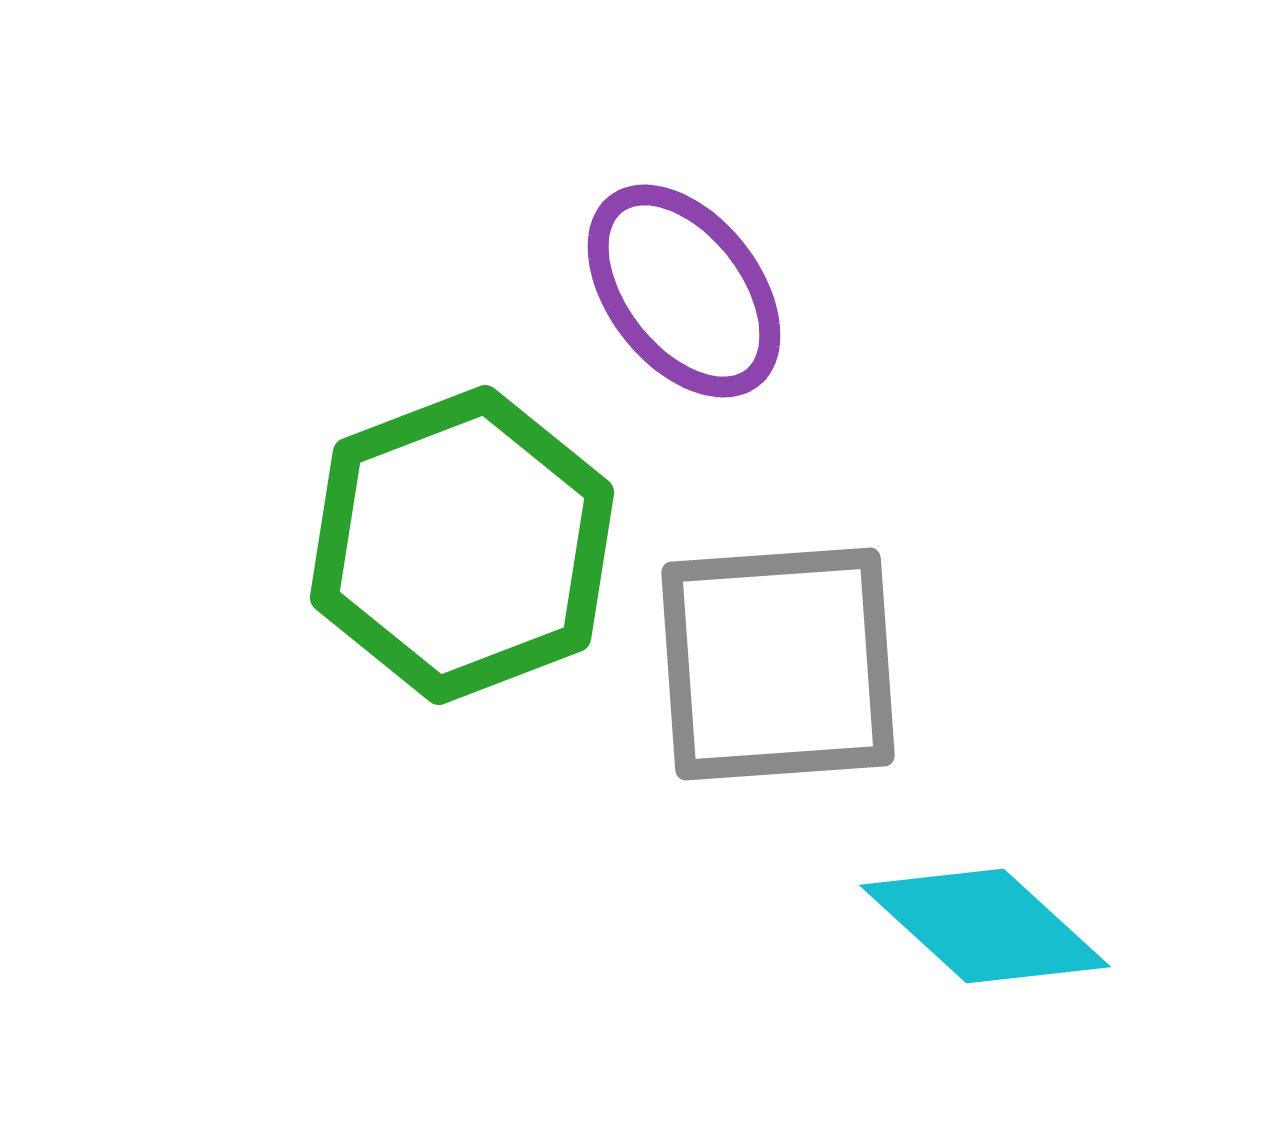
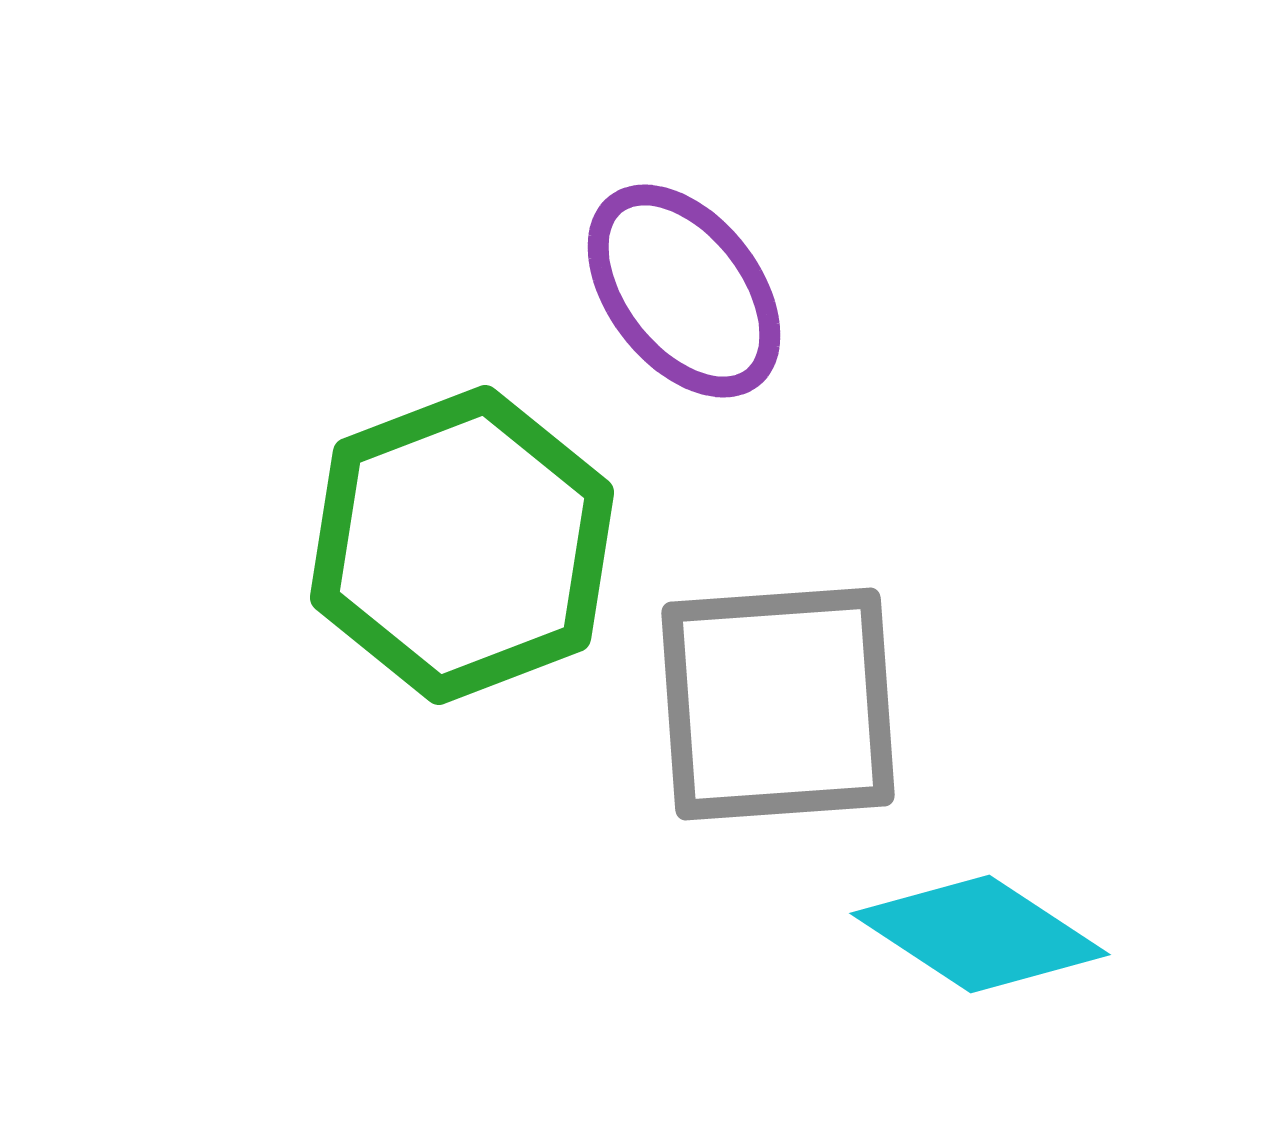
gray square: moved 40 px down
cyan diamond: moved 5 px left, 8 px down; rotated 9 degrees counterclockwise
